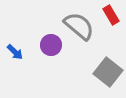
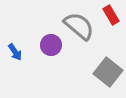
blue arrow: rotated 12 degrees clockwise
